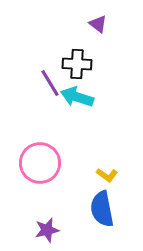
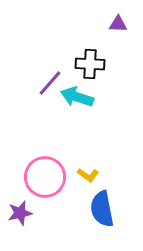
purple triangle: moved 20 px right; rotated 36 degrees counterclockwise
black cross: moved 13 px right
purple line: rotated 72 degrees clockwise
pink circle: moved 5 px right, 14 px down
yellow L-shape: moved 19 px left
purple star: moved 27 px left, 17 px up
